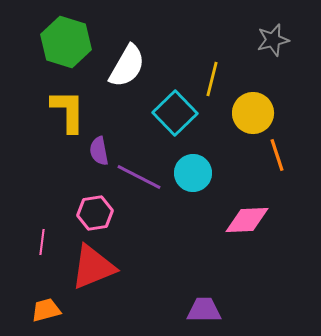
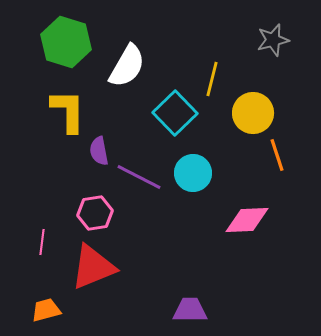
purple trapezoid: moved 14 px left
